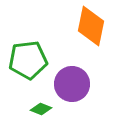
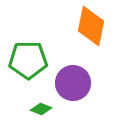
green pentagon: rotated 6 degrees clockwise
purple circle: moved 1 px right, 1 px up
